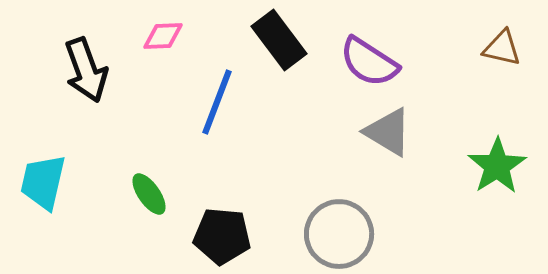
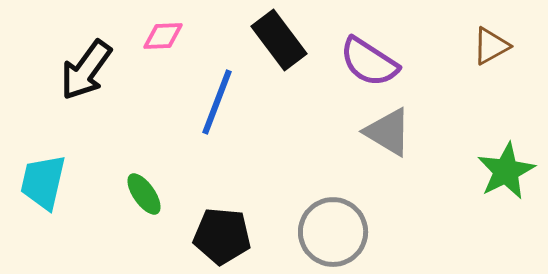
brown triangle: moved 11 px left, 2 px up; rotated 42 degrees counterclockwise
black arrow: rotated 56 degrees clockwise
green star: moved 9 px right, 5 px down; rotated 6 degrees clockwise
green ellipse: moved 5 px left
gray circle: moved 6 px left, 2 px up
